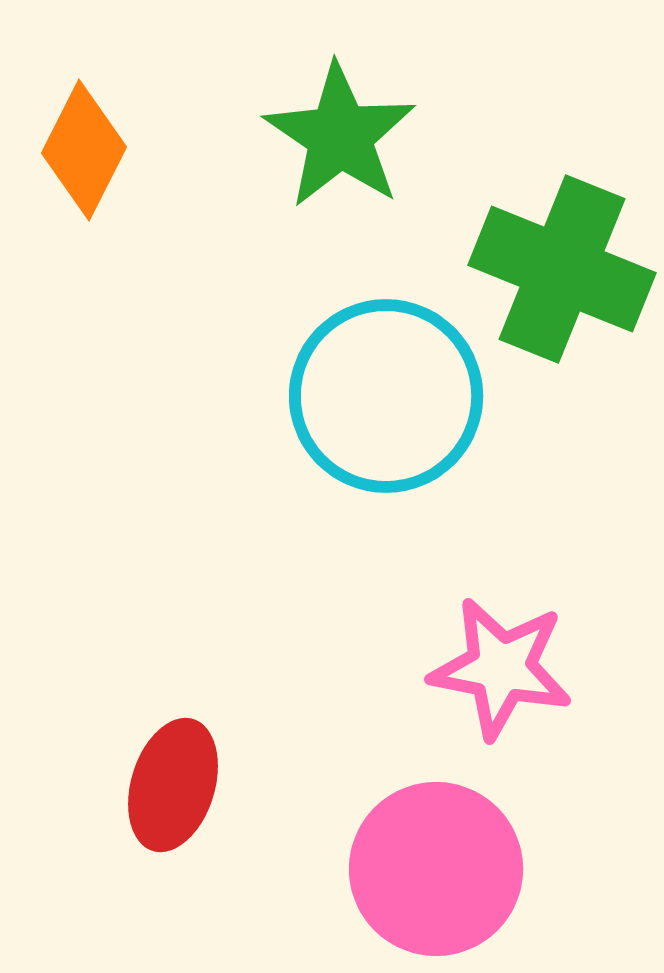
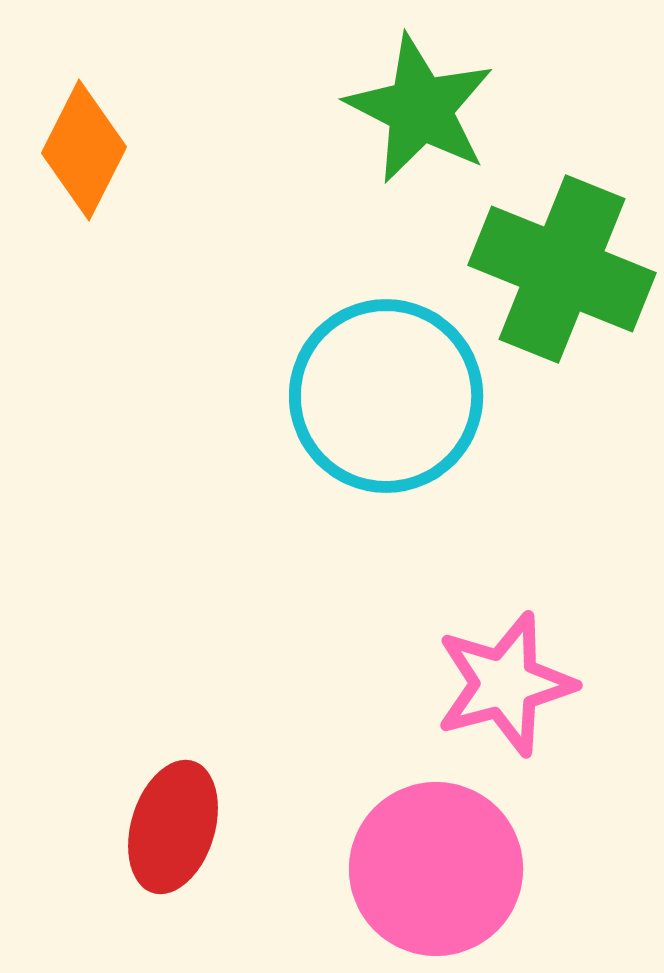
green star: moved 80 px right, 27 px up; rotated 7 degrees counterclockwise
pink star: moved 4 px right, 16 px down; rotated 26 degrees counterclockwise
red ellipse: moved 42 px down
